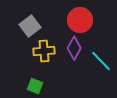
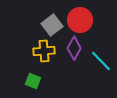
gray square: moved 22 px right, 1 px up
green square: moved 2 px left, 5 px up
